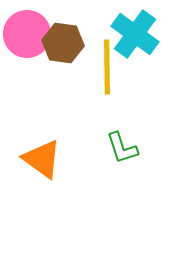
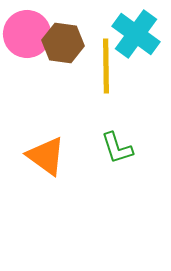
cyan cross: moved 1 px right
yellow line: moved 1 px left, 1 px up
green L-shape: moved 5 px left
orange triangle: moved 4 px right, 3 px up
